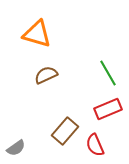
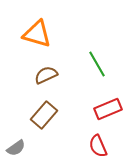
green line: moved 11 px left, 9 px up
brown rectangle: moved 21 px left, 16 px up
red semicircle: moved 3 px right, 1 px down
